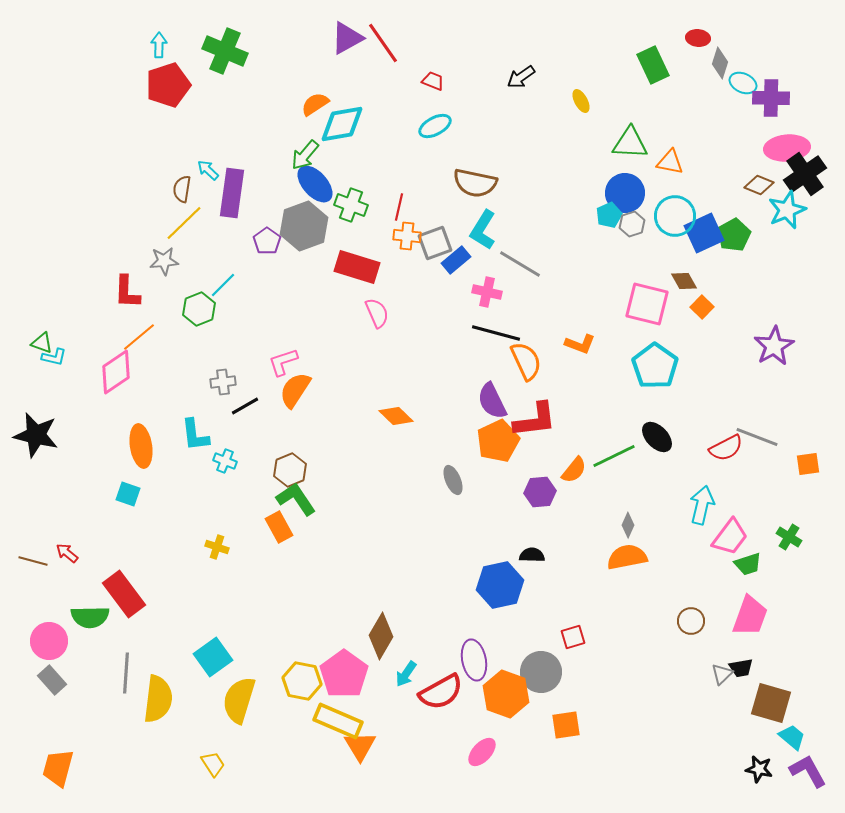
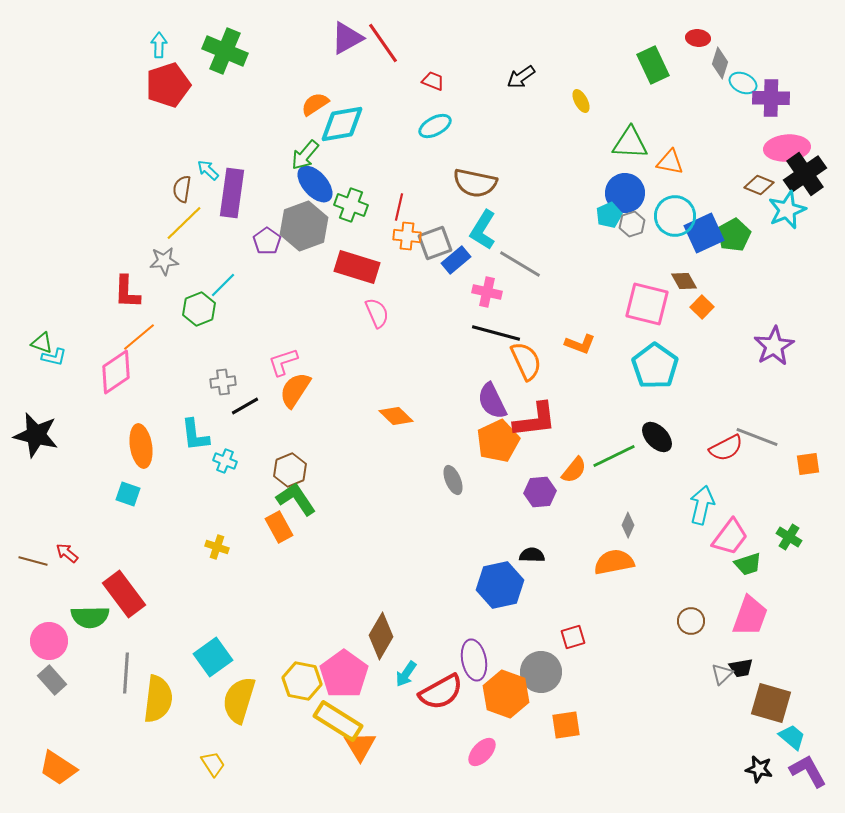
orange semicircle at (627, 557): moved 13 px left, 5 px down
yellow rectangle at (338, 721): rotated 9 degrees clockwise
orange trapezoid at (58, 768): rotated 72 degrees counterclockwise
